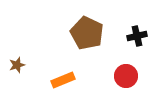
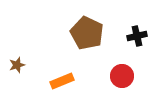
red circle: moved 4 px left
orange rectangle: moved 1 px left, 1 px down
